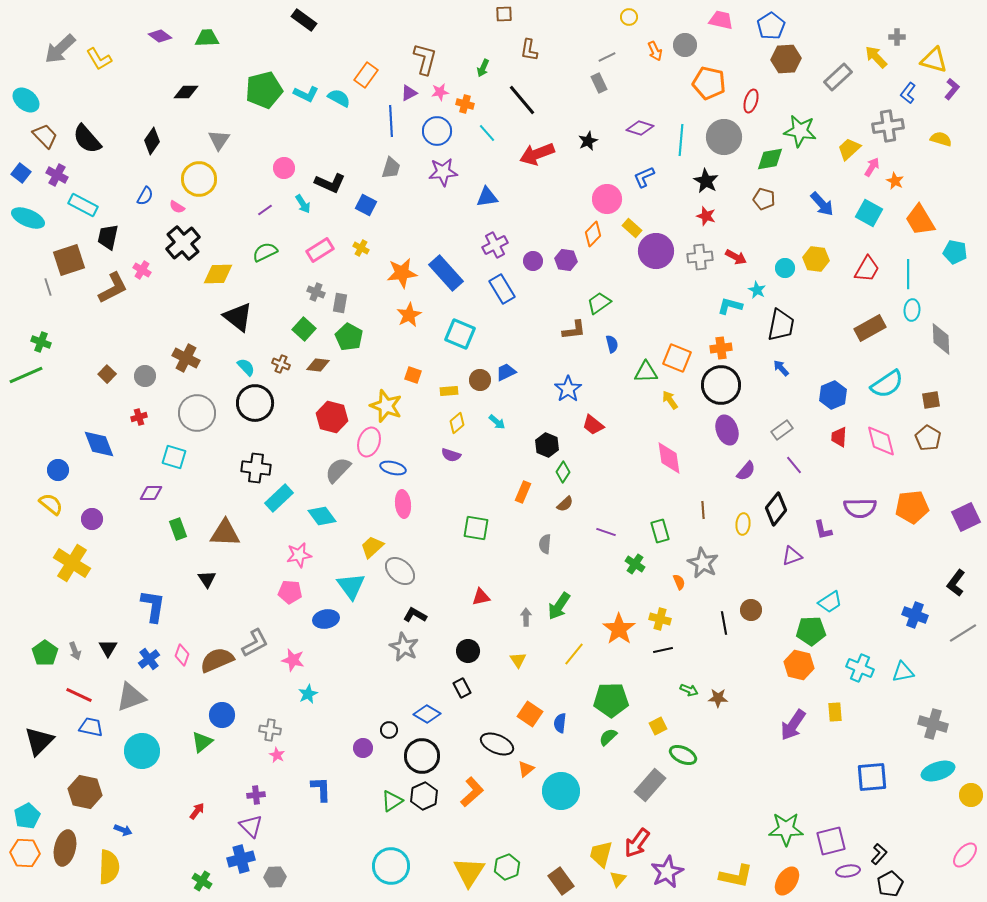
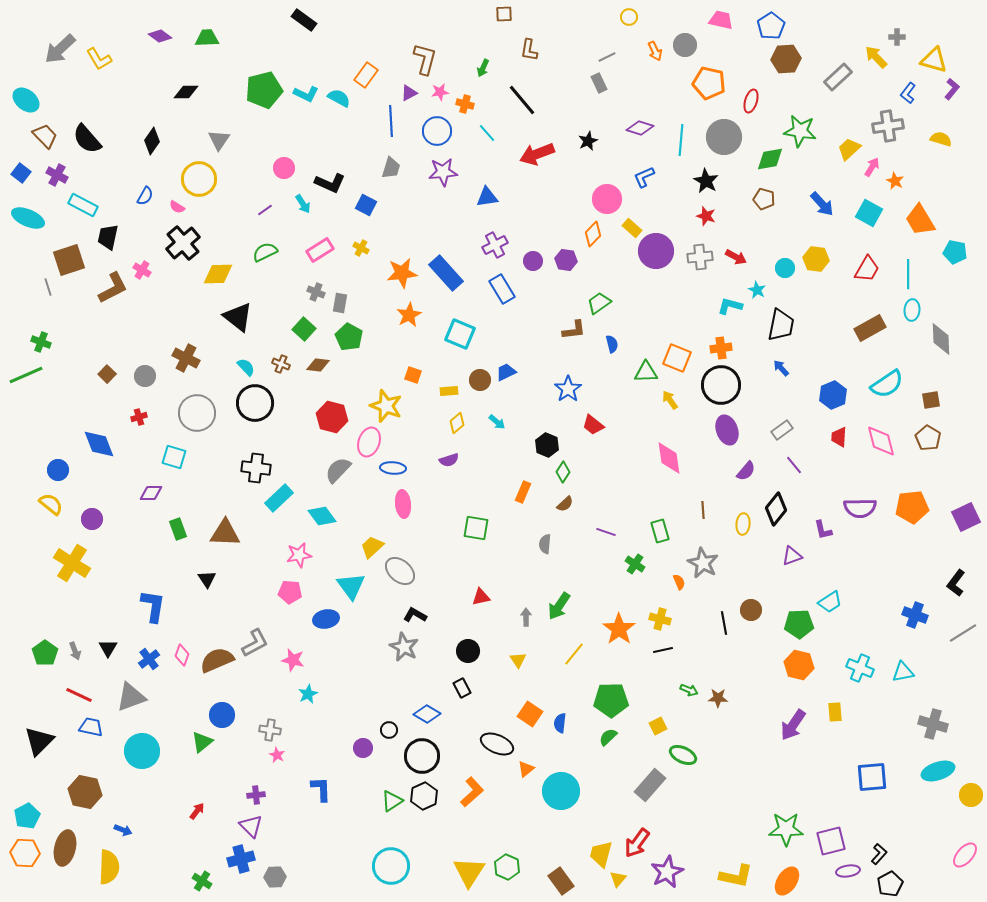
purple semicircle at (451, 455): moved 2 px left, 5 px down; rotated 36 degrees counterclockwise
blue ellipse at (393, 468): rotated 10 degrees counterclockwise
green pentagon at (811, 631): moved 12 px left, 7 px up
green hexagon at (507, 867): rotated 15 degrees counterclockwise
